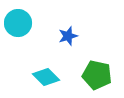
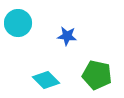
blue star: moved 1 px left; rotated 24 degrees clockwise
cyan diamond: moved 3 px down
